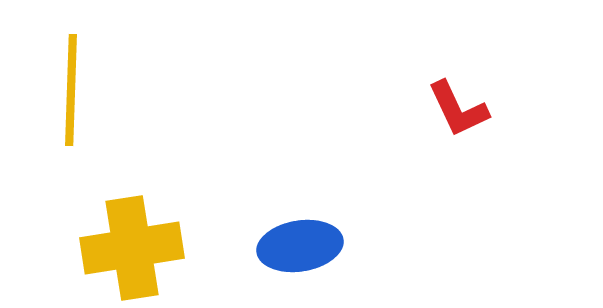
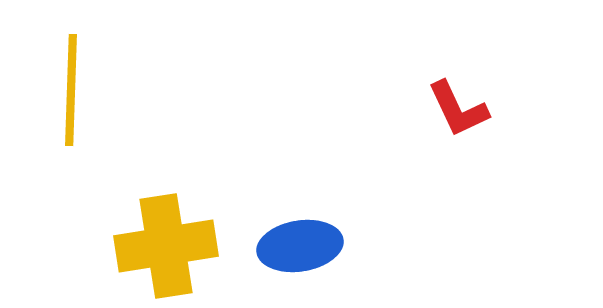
yellow cross: moved 34 px right, 2 px up
